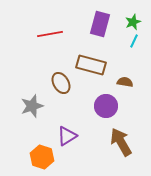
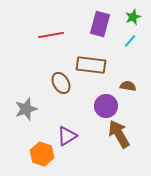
green star: moved 5 px up
red line: moved 1 px right, 1 px down
cyan line: moved 4 px left; rotated 16 degrees clockwise
brown rectangle: rotated 8 degrees counterclockwise
brown semicircle: moved 3 px right, 4 px down
gray star: moved 6 px left, 3 px down
brown arrow: moved 2 px left, 8 px up
orange hexagon: moved 3 px up
